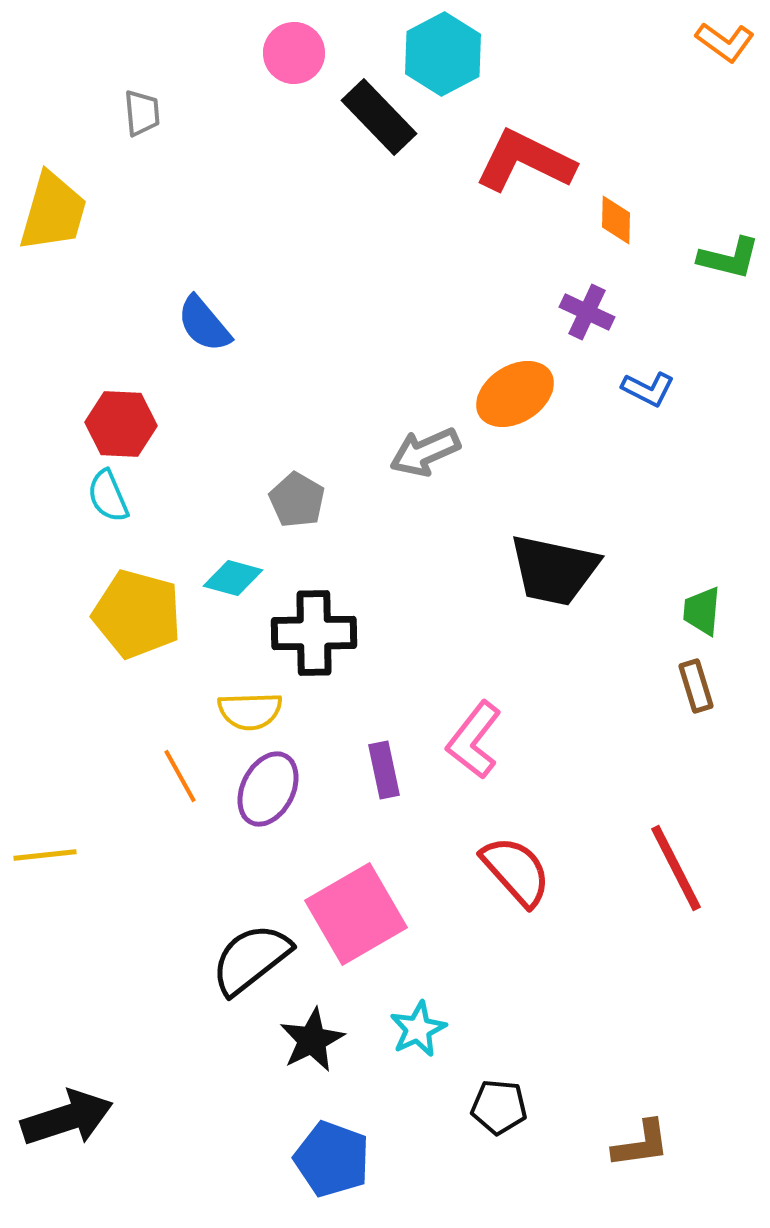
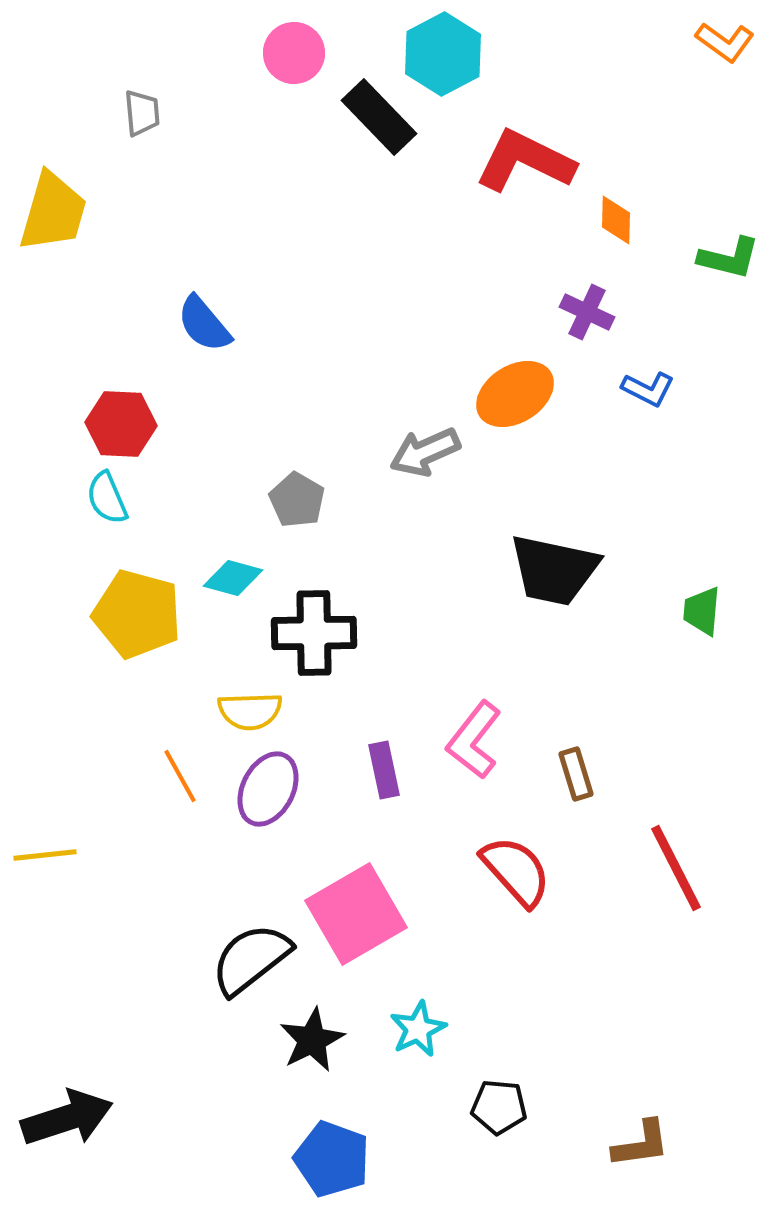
cyan semicircle: moved 1 px left, 2 px down
brown rectangle: moved 120 px left, 88 px down
